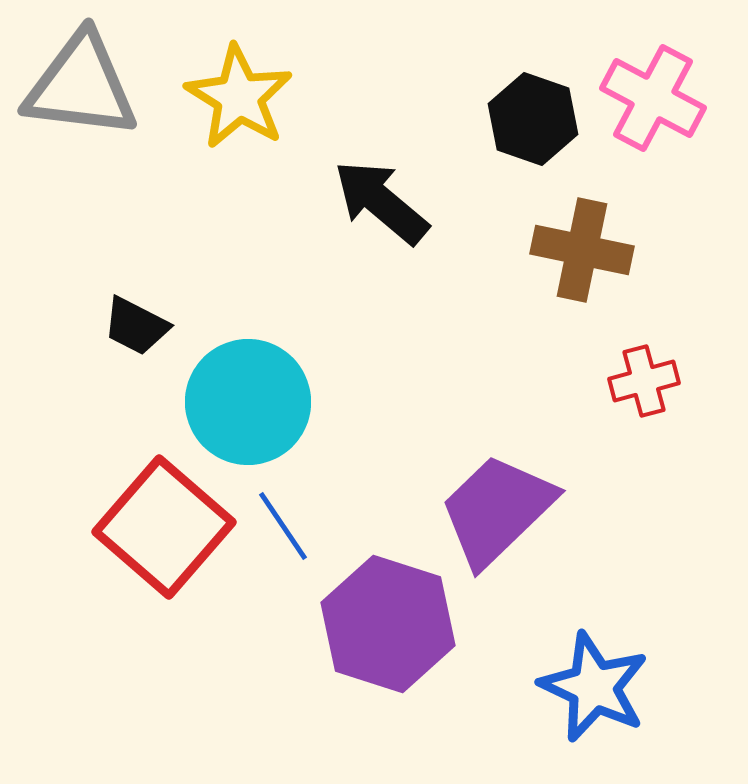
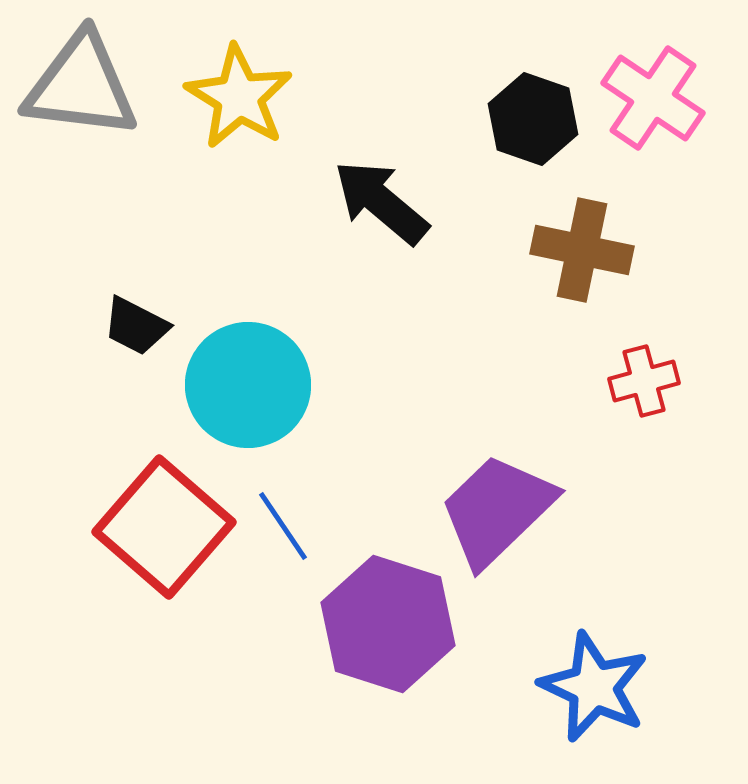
pink cross: rotated 6 degrees clockwise
cyan circle: moved 17 px up
